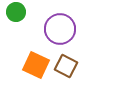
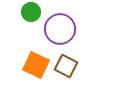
green circle: moved 15 px right
